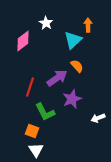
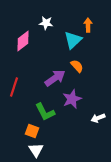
white star: rotated 24 degrees counterclockwise
purple arrow: moved 2 px left
red line: moved 16 px left
